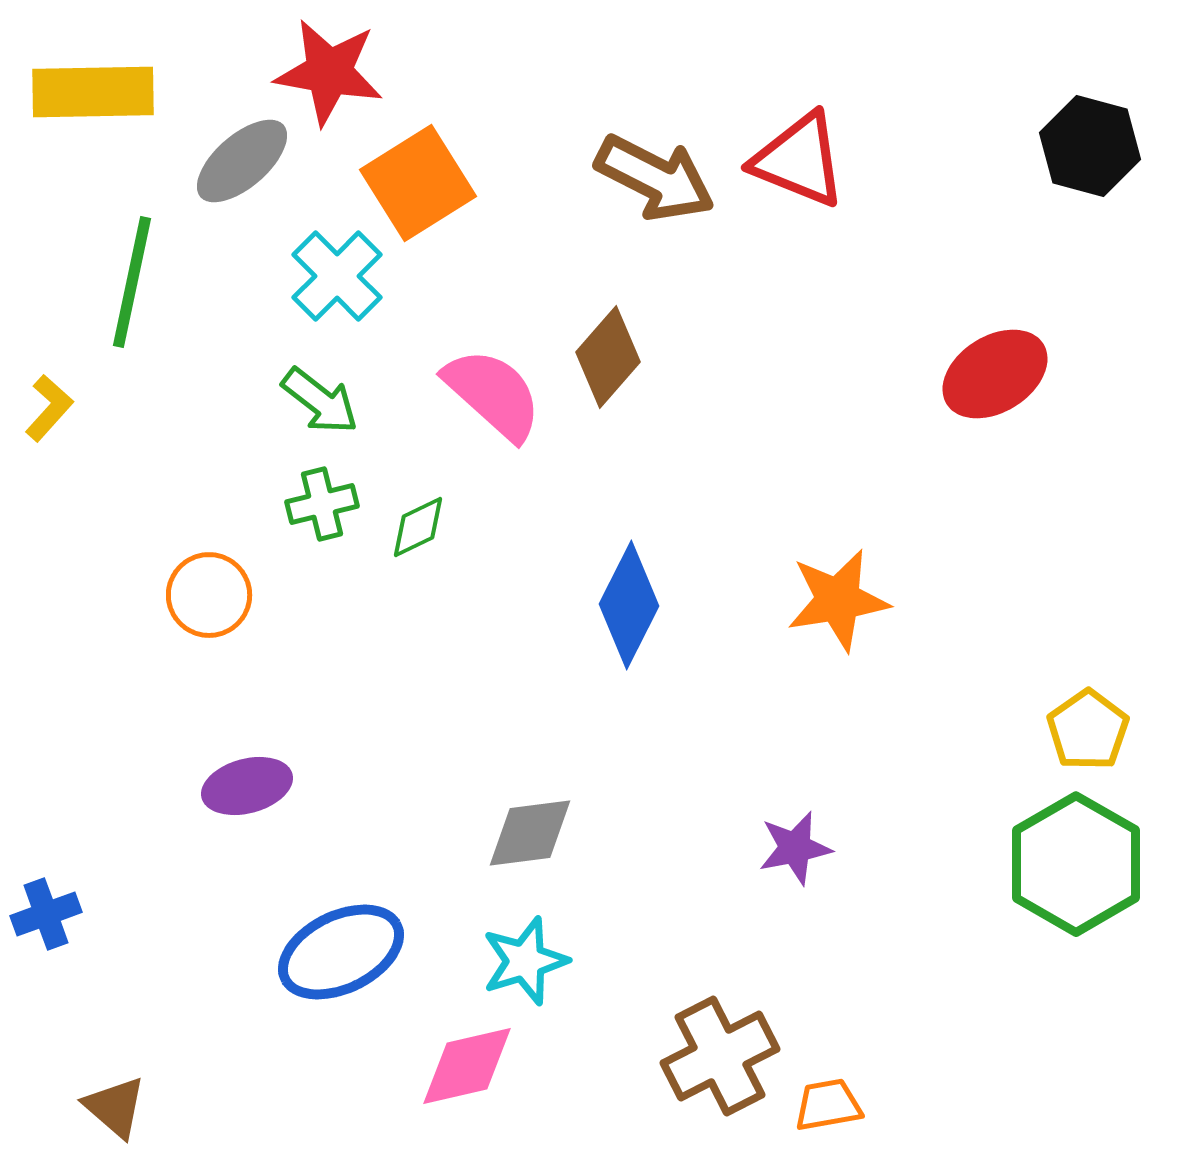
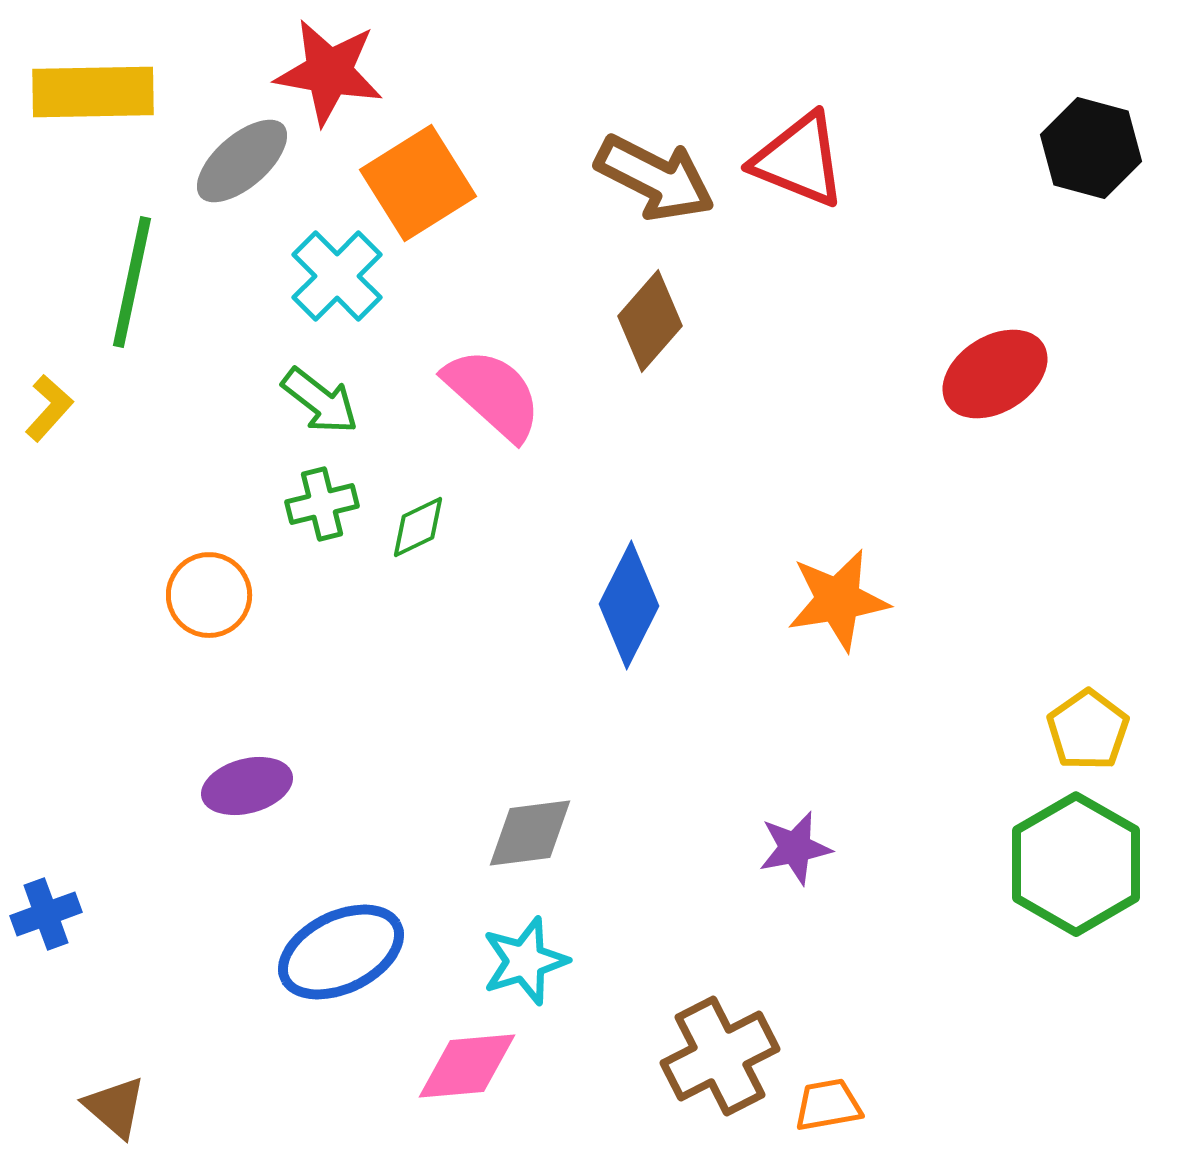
black hexagon: moved 1 px right, 2 px down
brown diamond: moved 42 px right, 36 px up
pink diamond: rotated 8 degrees clockwise
